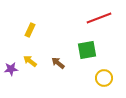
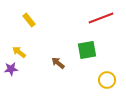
red line: moved 2 px right
yellow rectangle: moved 1 px left, 10 px up; rotated 64 degrees counterclockwise
yellow arrow: moved 11 px left, 9 px up
yellow circle: moved 3 px right, 2 px down
